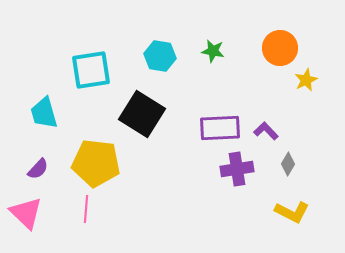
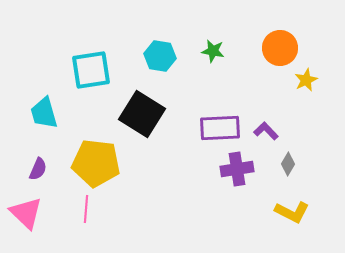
purple semicircle: rotated 20 degrees counterclockwise
